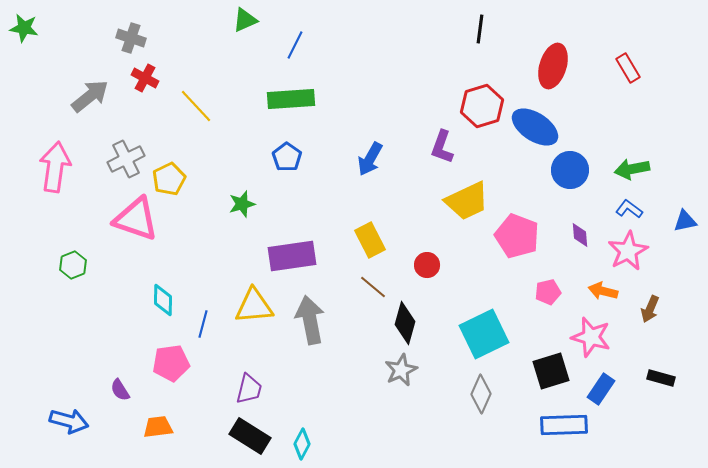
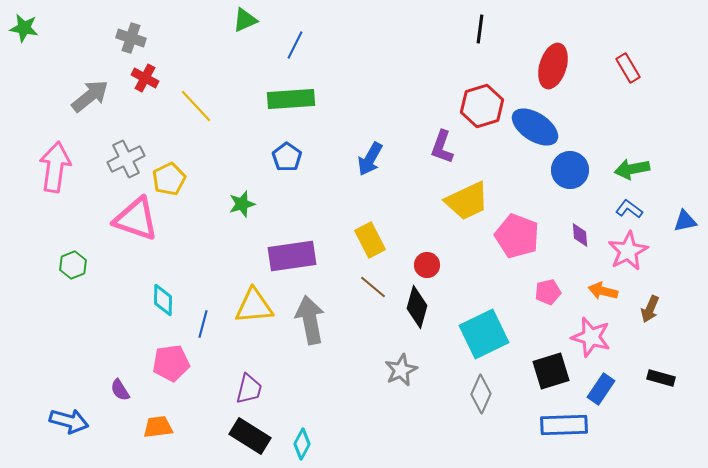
black diamond at (405, 323): moved 12 px right, 16 px up
